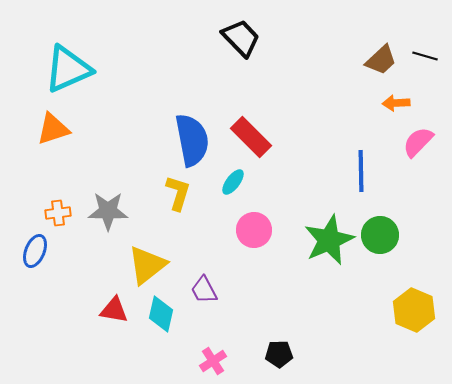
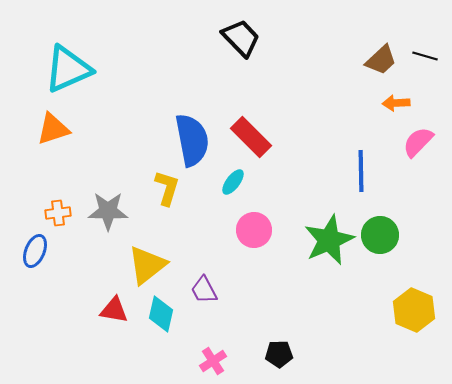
yellow L-shape: moved 11 px left, 5 px up
